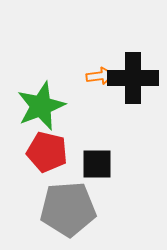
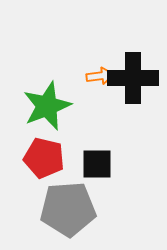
green star: moved 6 px right
red pentagon: moved 3 px left, 6 px down
